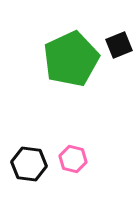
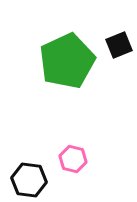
green pentagon: moved 4 px left, 2 px down
black hexagon: moved 16 px down
